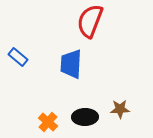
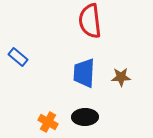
red semicircle: rotated 28 degrees counterclockwise
blue trapezoid: moved 13 px right, 9 px down
brown star: moved 1 px right, 32 px up
orange cross: rotated 12 degrees counterclockwise
